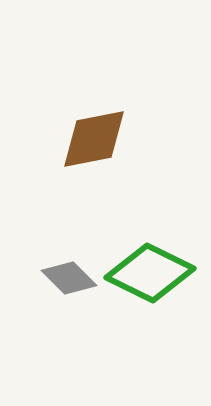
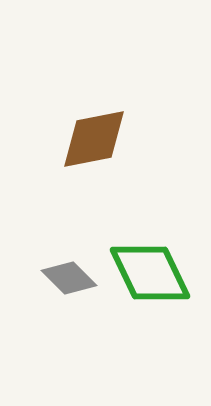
green diamond: rotated 38 degrees clockwise
